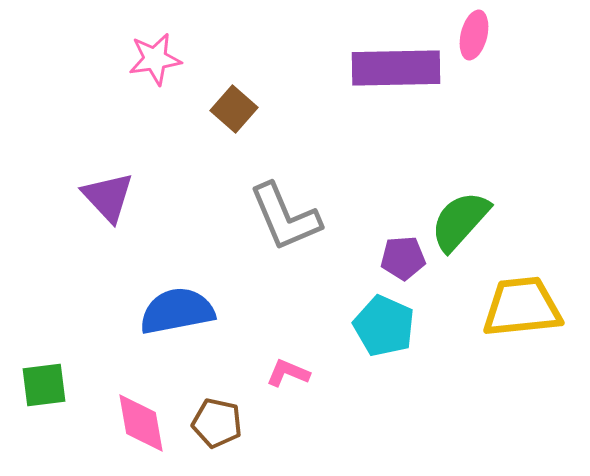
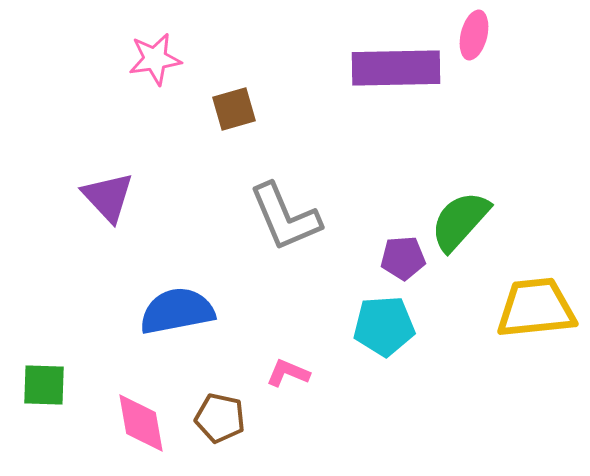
brown square: rotated 33 degrees clockwise
yellow trapezoid: moved 14 px right, 1 px down
cyan pentagon: rotated 28 degrees counterclockwise
green square: rotated 9 degrees clockwise
brown pentagon: moved 3 px right, 5 px up
